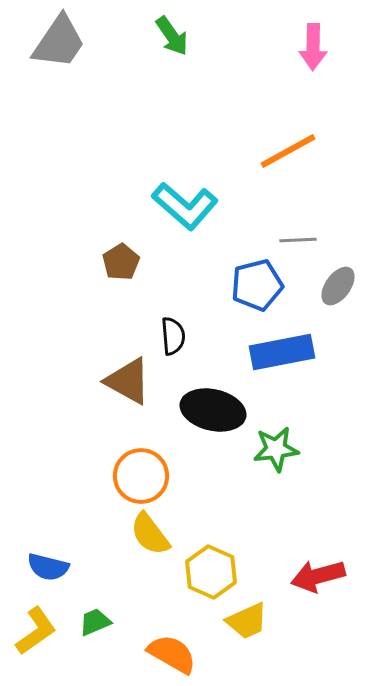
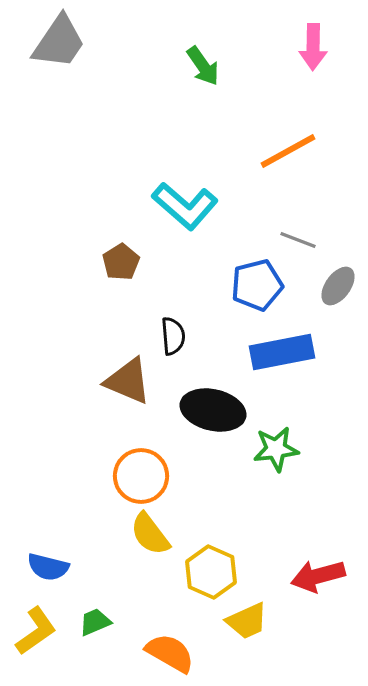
green arrow: moved 31 px right, 30 px down
gray line: rotated 24 degrees clockwise
brown triangle: rotated 6 degrees counterclockwise
orange semicircle: moved 2 px left, 1 px up
